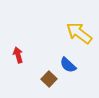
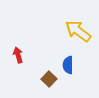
yellow arrow: moved 1 px left, 2 px up
blue semicircle: rotated 48 degrees clockwise
